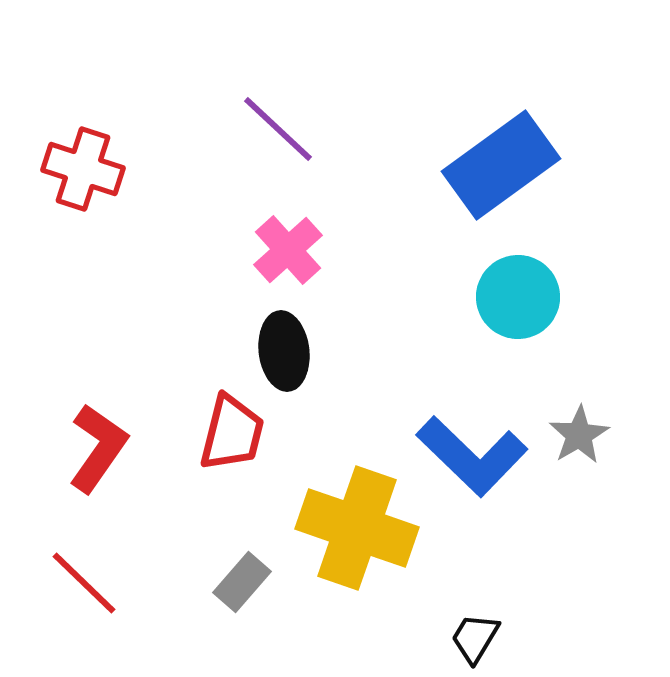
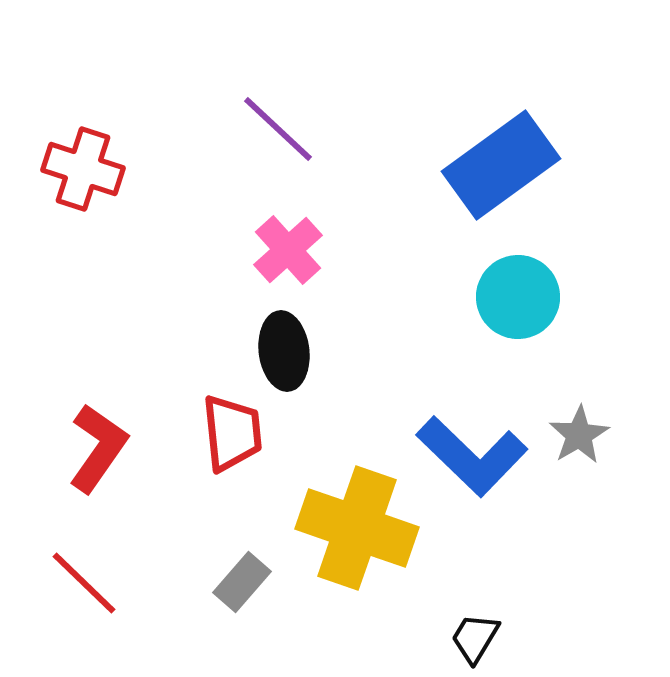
red trapezoid: rotated 20 degrees counterclockwise
